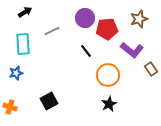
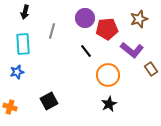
black arrow: rotated 136 degrees clockwise
gray line: rotated 49 degrees counterclockwise
blue star: moved 1 px right, 1 px up
